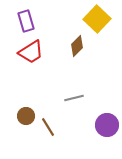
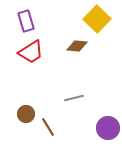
brown diamond: rotated 50 degrees clockwise
brown circle: moved 2 px up
purple circle: moved 1 px right, 3 px down
